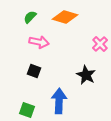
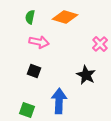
green semicircle: rotated 32 degrees counterclockwise
